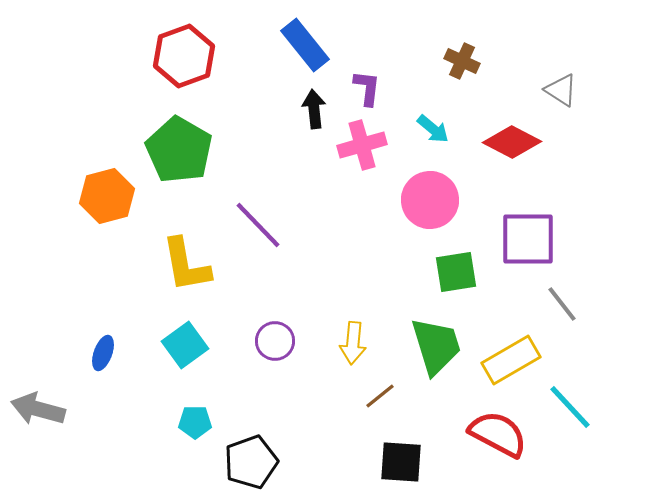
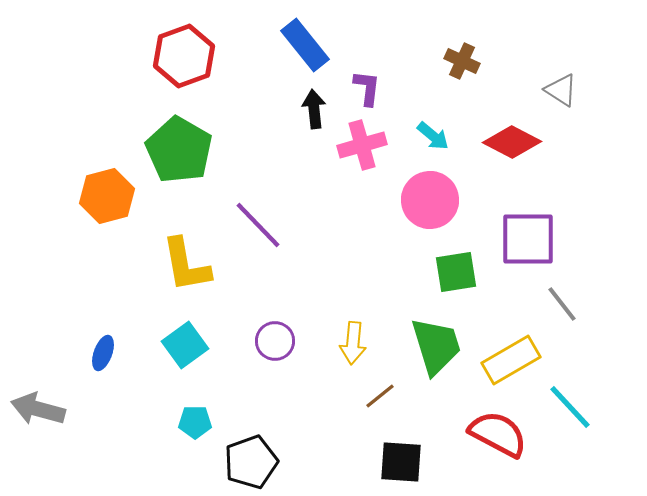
cyan arrow: moved 7 px down
